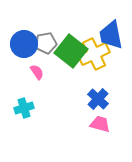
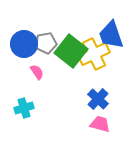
blue trapezoid: rotated 8 degrees counterclockwise
